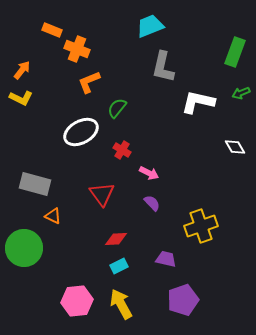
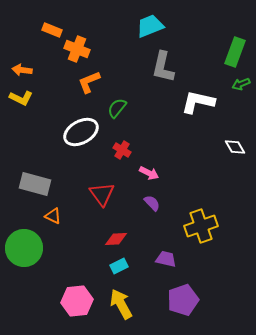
orange arrow: rotated 120 degrees counterclockwise
green arrow: moved 9 px up
